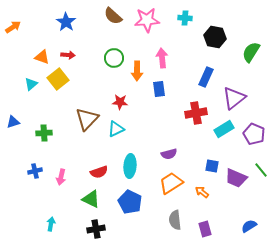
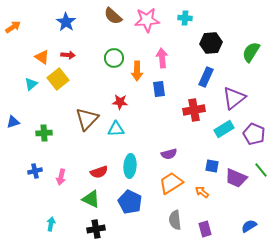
black hexagon at (215, 37): moved 4 px left, 6 px down; rotated 15 degrees counterclockwise
orange triangle at (42, 57): rotated 14 degrees clockwise
red cross at (196, 113): moved 2 px left, 3 px up
cyan triangle at (116, 129): rotated 24 degrees clockwise
